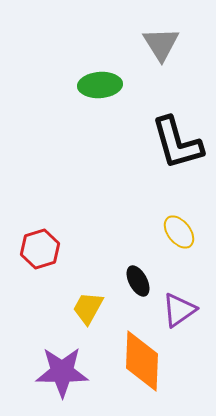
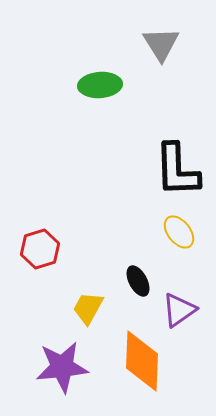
black L-shape: moved 27 px down; rotated 14 degrees clockwise
purple star: moved 5 px up; rotated 6 degrees counterclockwise
